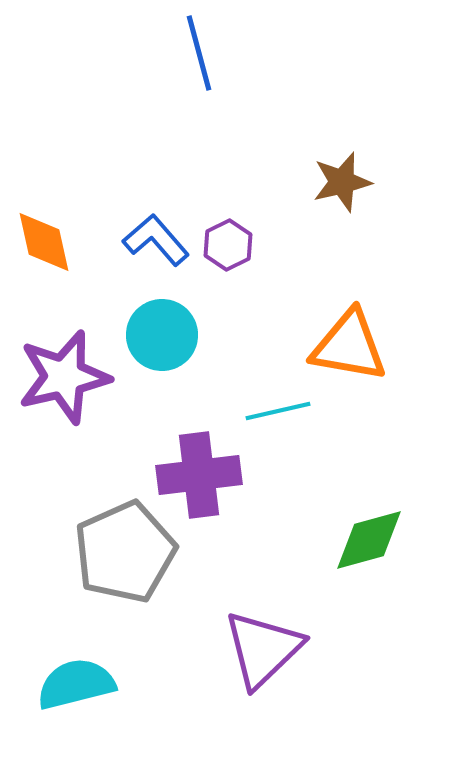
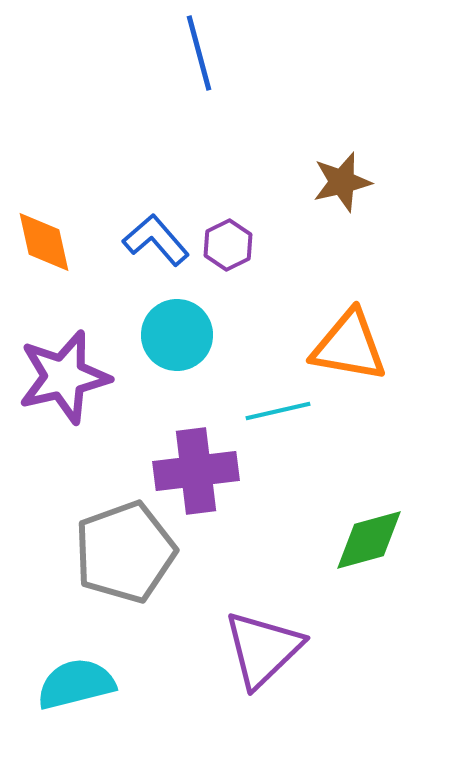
cyan circle: moved 15 px right
purple cross: moved 3 px left, 4 px up
gray pentagon: rotated 4 degrees clockwise
